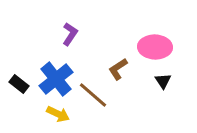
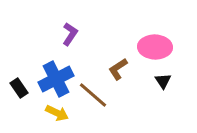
blue cross: rotated 12 degrees clockwise
black rectangle: moved 4 px down; rotated 18 degrees clockwise
yellow arrow: moved 1 px left, 1 px up
